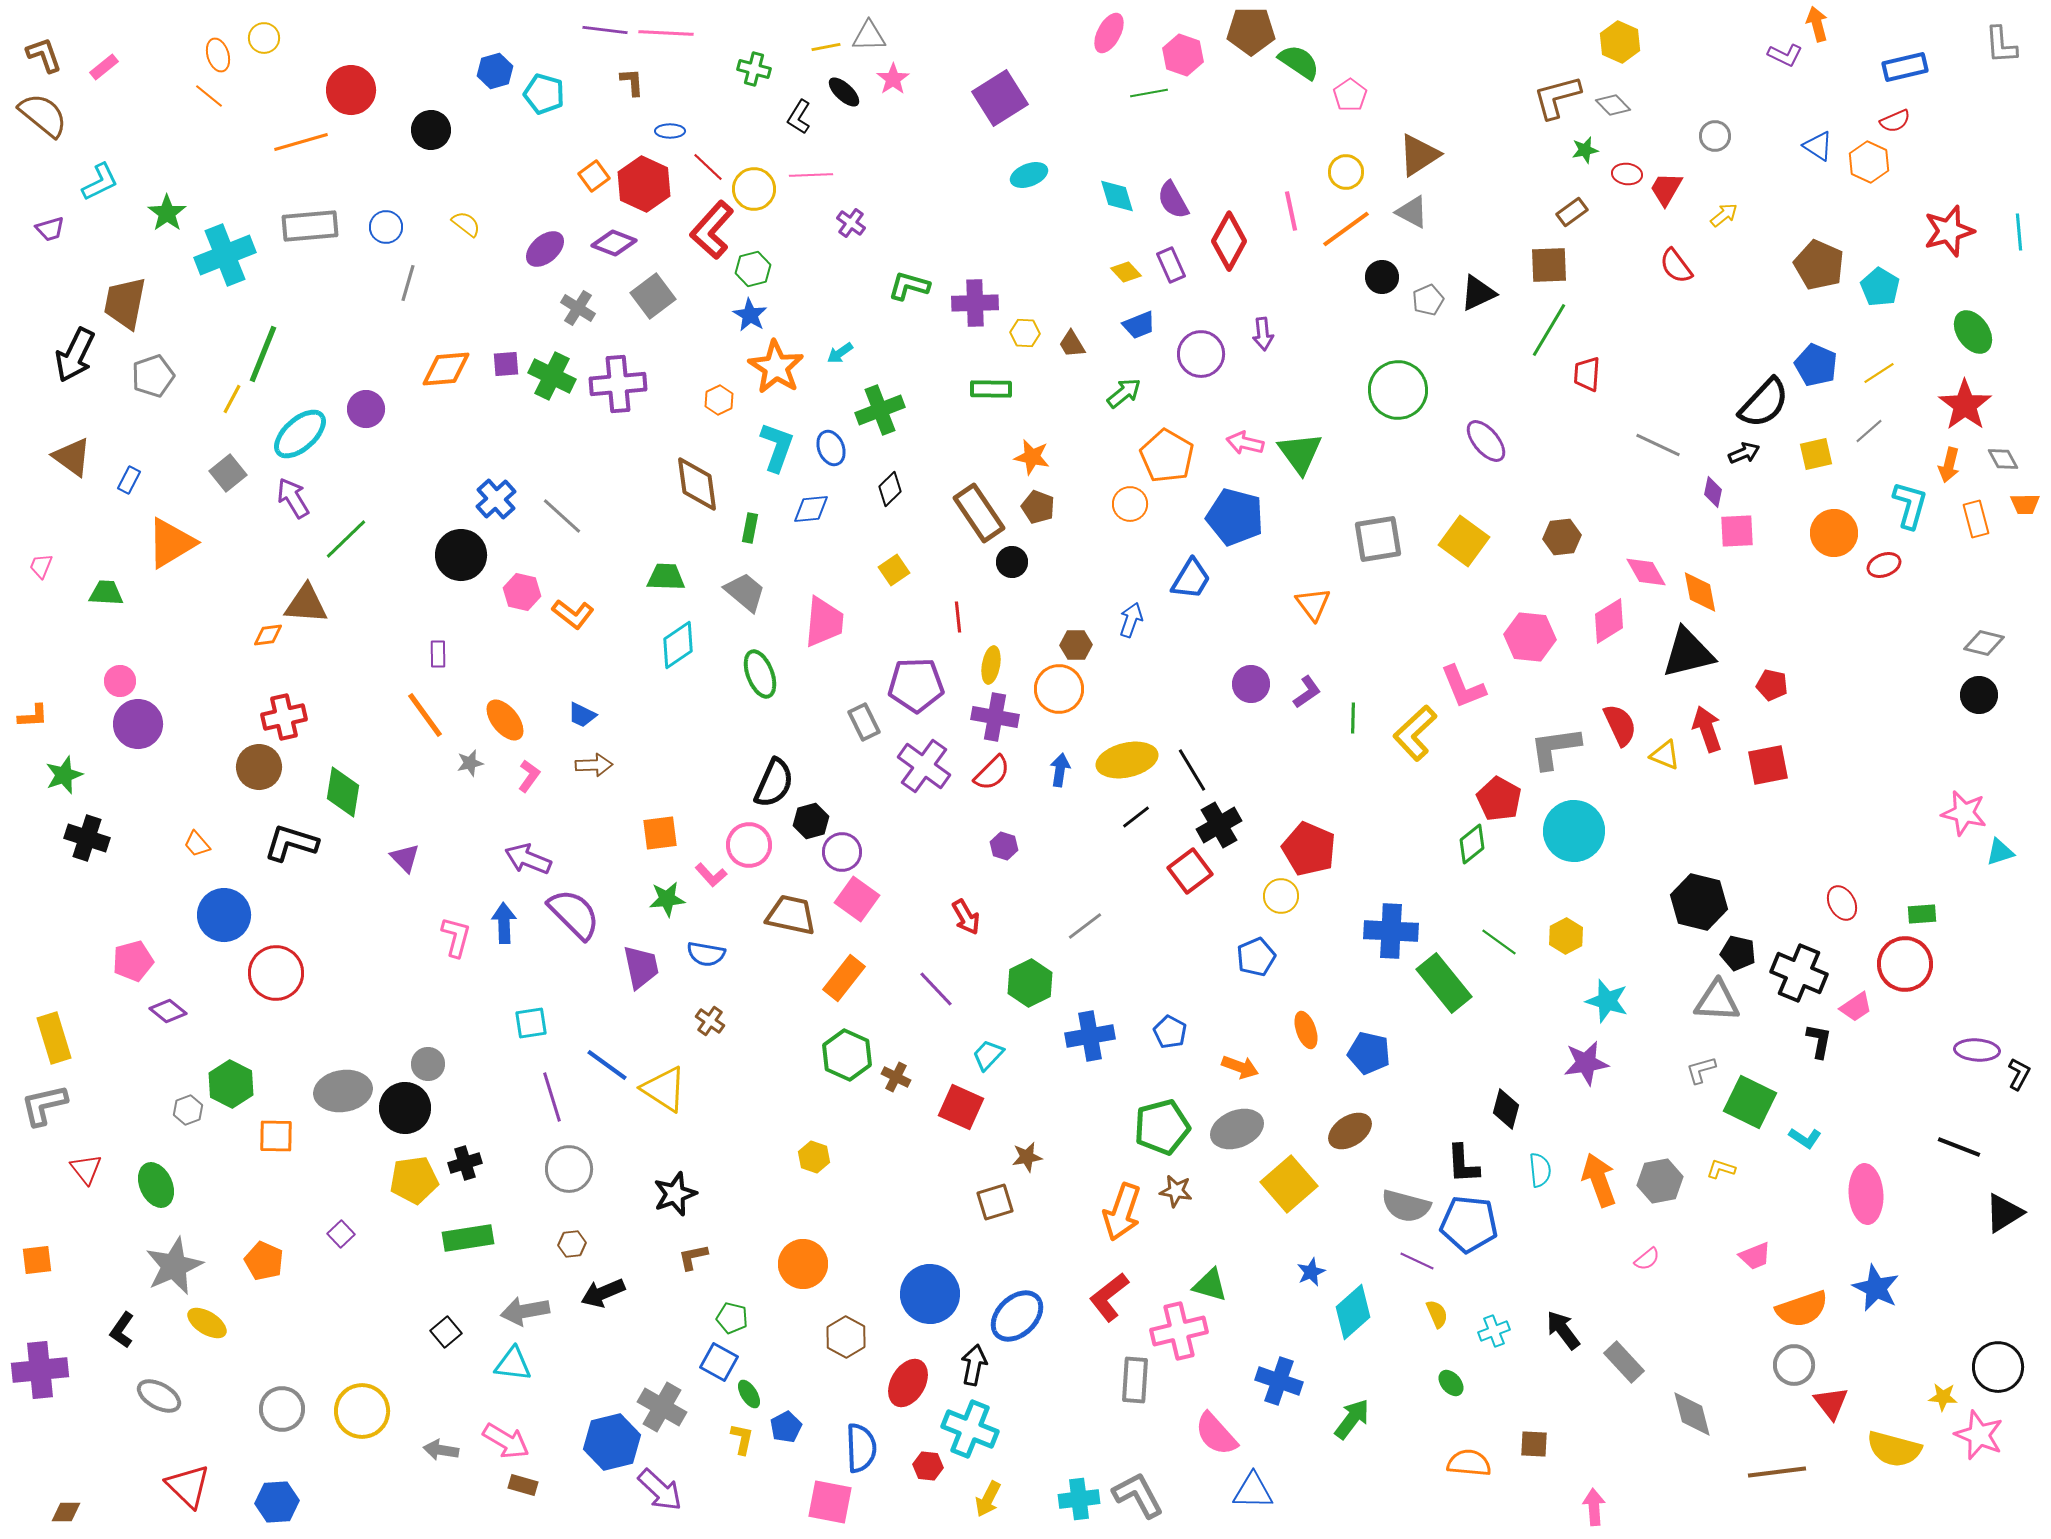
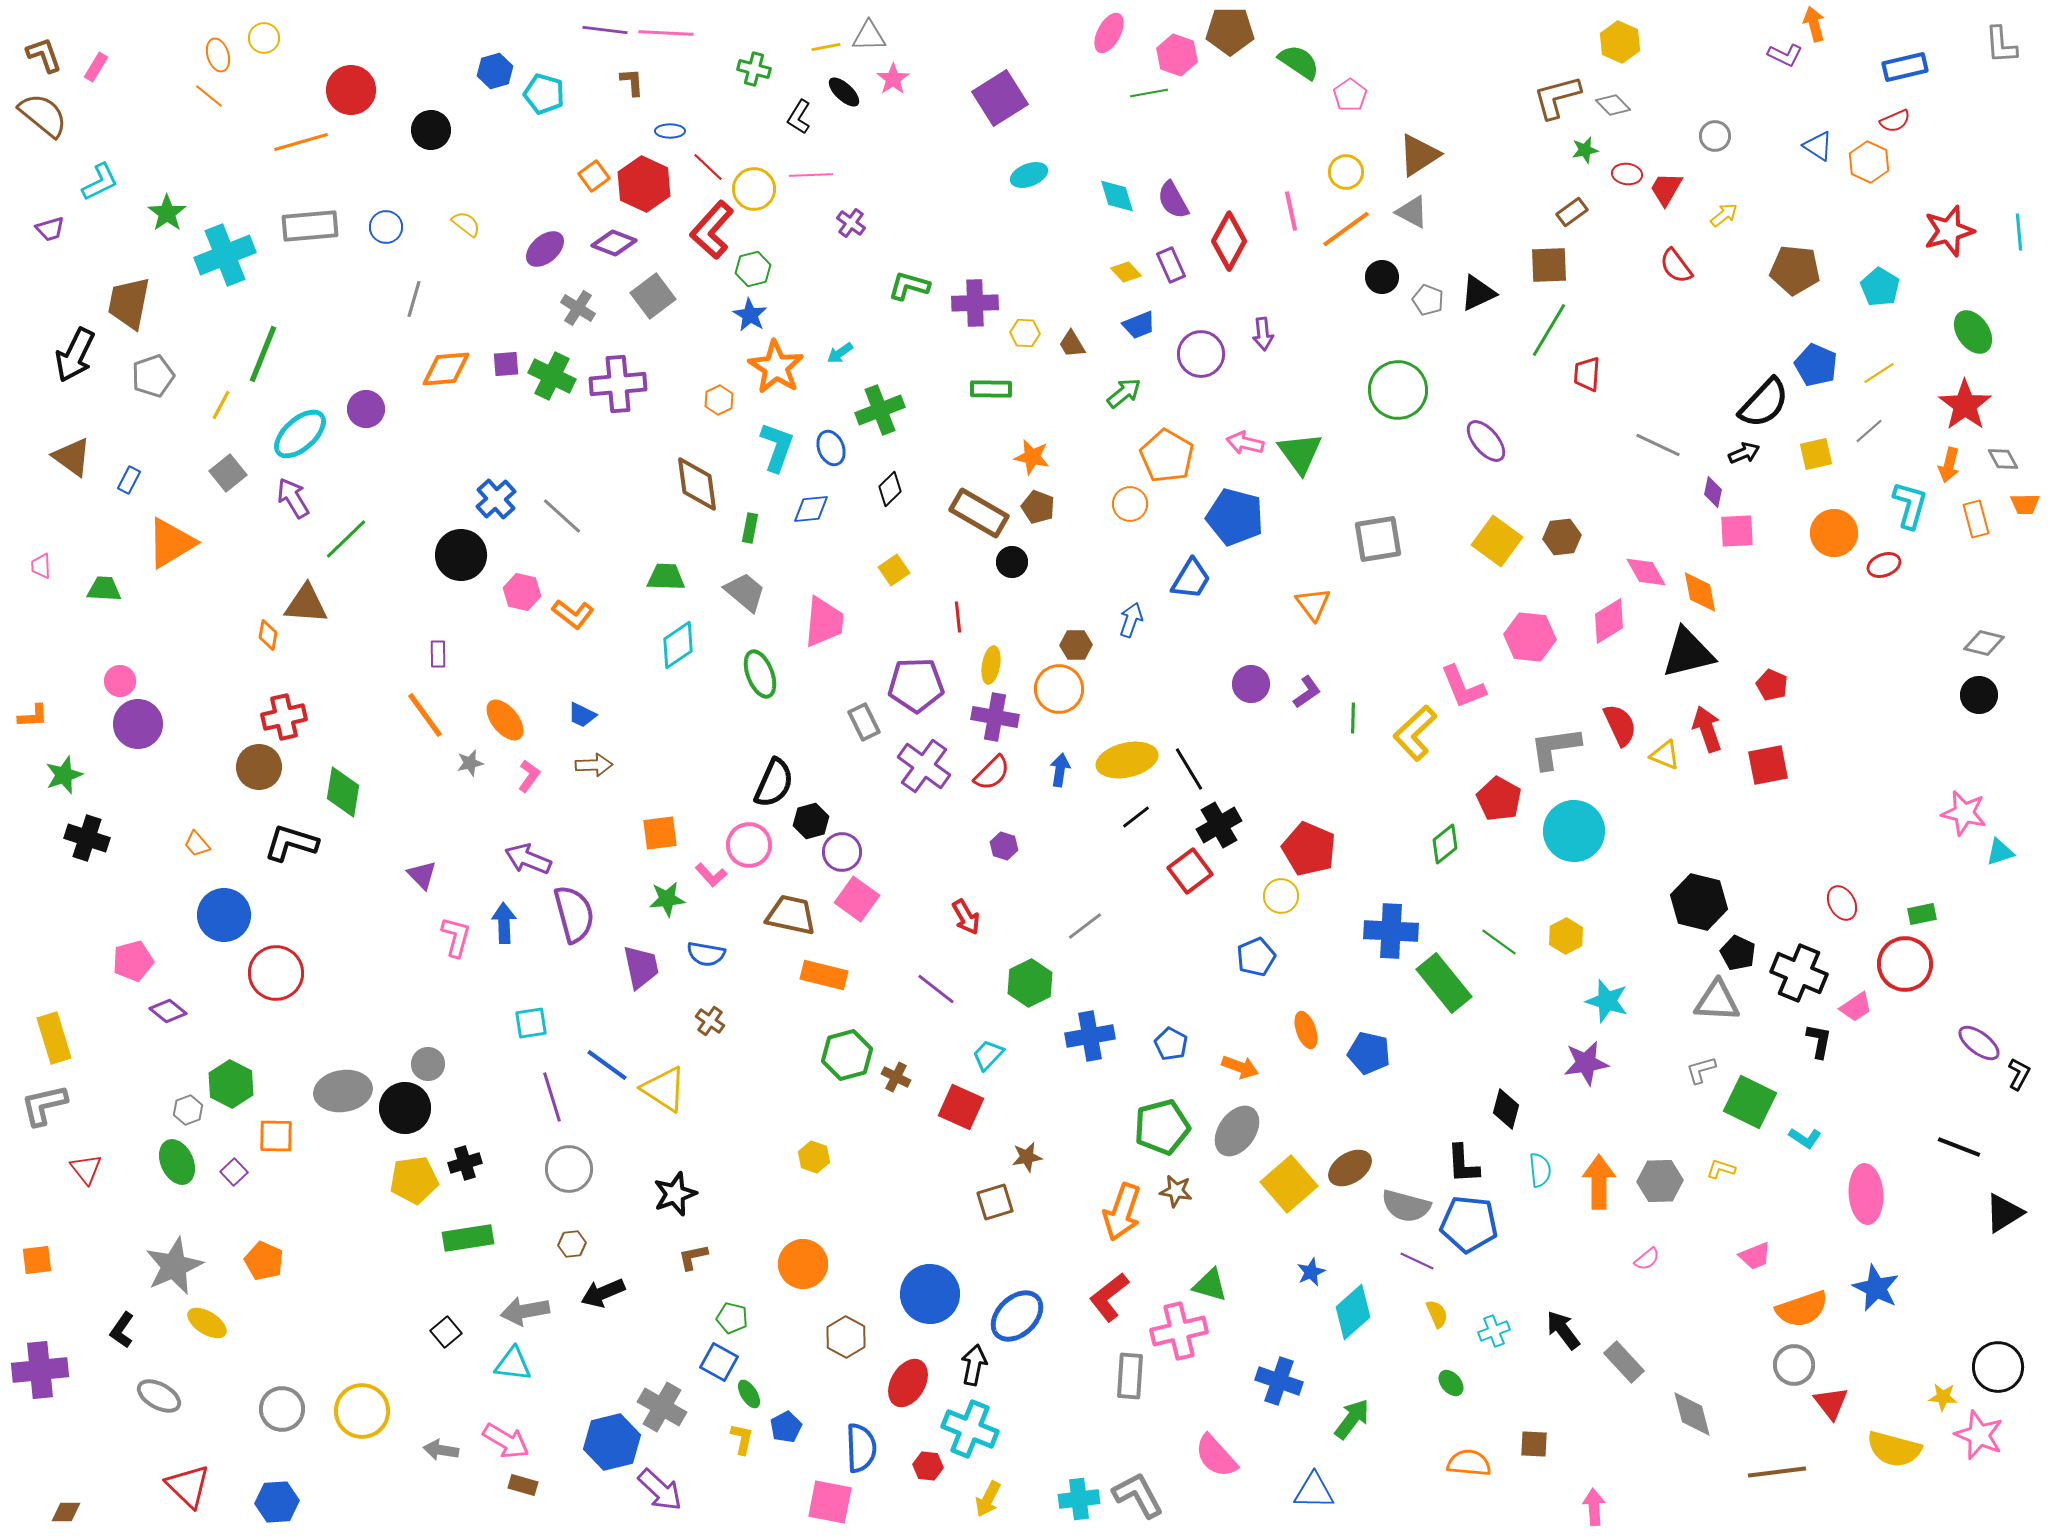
orange arrow at (1817, 24): moved 3 px left
brown pentagon at (1251, 31): moved 21 px left
pink hexagon at (1183, 55): moved 6 px left
pink rectangle at (104, 67): moved 8 px left; rotated 20 degrees counterclockwise
brown pentagon at (1819, 265): moved 24 px left, 5 px down; rotated 18 degrees counterclockwise
gray line at (408, 283): moved 6 px right, 16 px down
gray pentagon at (1428, 300): rotated 28 degrees counterclockwise
brown trapezoid at (125, 303): moved 4 px right
yellow line at (232, 399): moved 11 px left, 6 px down
brown rectangle at (979, 513): rotated 26 degrees counterclockwise
yellow square at (1464, 541): moved 33 px right
pink trapezoid at (41, 566): rotated 24 degrees counterclockwise
green trapezoid at (106, 593): moved 2 px left, 4 px up
orange diamond at (268, 635): rotated 72 degrees counterclockwise
red pentagon at (1772, 685): rotated 12 degrees clockwise
black line at (1192, 770): moved 3 px left, 1 px up
green diamond at (1472, 844): moved 27 px left
purple triangle at (405, 858): moved 17 px right, 17 px down
purple semicircle at (574, 914): rotated 30 degrees clockwise
green rectangle at (1922, 914): rotated 8 degrees counterclockwise
black pentagon at (1738, 953): rotated 12 degrees clockwise
orange rectangle at (844, 978): moved 20 px left, 3 px up; rotated 66 degrees clockwise
purple line at (936, 989): rotated 9 degrees counterclockwise
blue pentagon at (1170, 1032): moved 1 px right, 12 px down
purple ellipse at (1977, 1050): moved 2 px right, 7 px up; rotated 33 degrees clockwise
green hexagon at (847, 1055): rotated 21 degrees clockwise
gray ellipse at (1237, 1129): moved 2 px down; rotated 33 degrees counterclockwise
brown ellipse at (1350, 1131): moved 37 px down
orange arrow at (1599, 1180): moved 2 px down; rotated 20 degrees clockwise
gray hexagon at (1660, 1181): rotated 9 degrees clockwise
green ellipse at (156, 1185): moved 21 px right, 23 px up
purple square at (341, 1234): moved 107 px left, 62 px up
gray rectangle at (1135, 1380): moved 5 px left, 4 px up
pink semicircle at (1216, 1434): moved 22 px down
blue triangle at (1253, 1491): moved 61 px right
